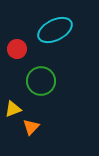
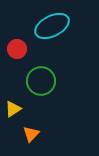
cyan ellipse: moved 3 px left, 4 px up
yellow triangle: rotated 12 degrees counterclockwise
orange triangle: moved 7 px down
